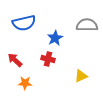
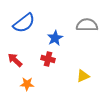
blue semicircle: rotated 25 degrees counterclockwise
yellow triangle: moved 2 px right
orange star: moved 2 px right, 1 px down
